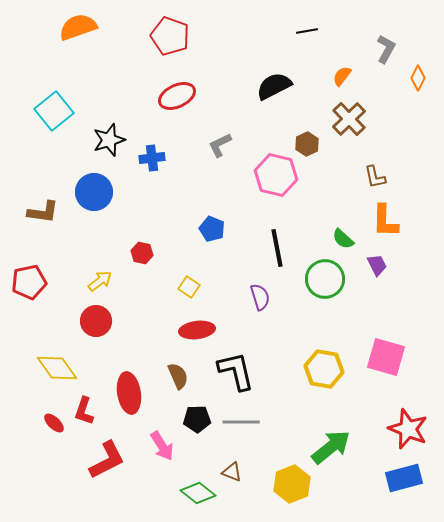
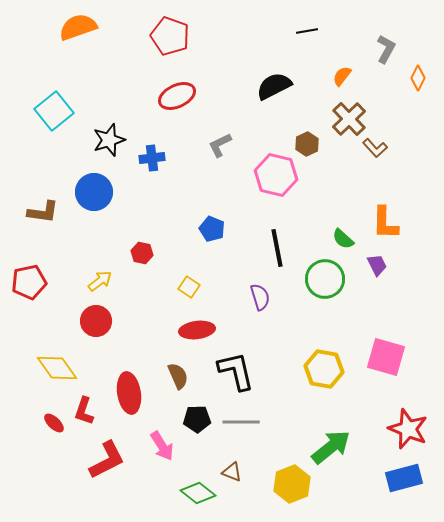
brown L-shape at (375, 177): moved 29 px up; rotated 30 degrees counterclockwise
orange L-shape at (385, 221): moved 2 px down
